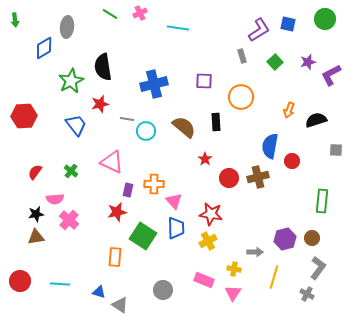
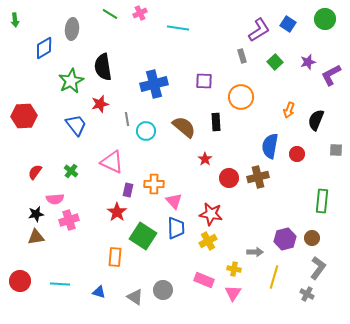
blue square at (288, 24): rotated 21 degrees clockwise
gray ellipse at (67, 27): moved 5 px right, 2 px down
gray line at (127, 119): rotated 72 degrees clockwise
black semicircle at (316, 120): rotated 50 degrees counterclockwise
red circle at (292, 161): moved 5 px right, 7 px up
red star at (117, 212): rotated 24 degrees counterclockwise
pink cross at (69, 220): rotated 30 degrees clockwise
gray triangle at (120, 305): moved 15 px right, 8 px up
